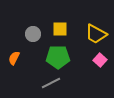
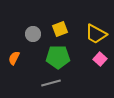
yellow square: rotated 21 degrees counterclockwise
pink square: moved 1 px up
gray line: rotated 12 degrees clockwise
